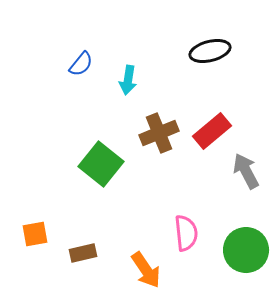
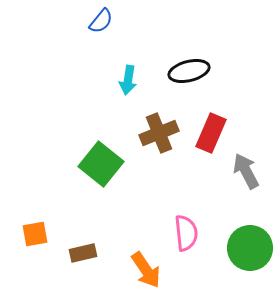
black ellipse: moved 21 px left, 20 px down
blue semicircle: moved 20 px right, 43 px up
red rectangle: moved 1 px left, 2 px down; rotated 27 degrees counterclockwise
green circle: moved 4 px right, 2 px up
